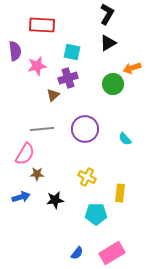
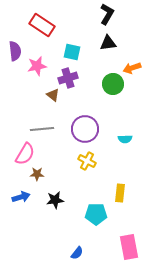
red rectangle: rotated 30 degrees clockwise
black triangle: rotated 24 degrees clockwise
brown triangle: rotated 40 degrees counterclockwise
cyan semicircle: rotated 48 degrees counterclockwise
yellow cross: moved 16 px up
pink rectangle: moved 17 px right, 6 px up; rotated 70 degrees counterclockwise
